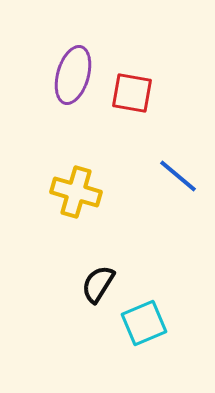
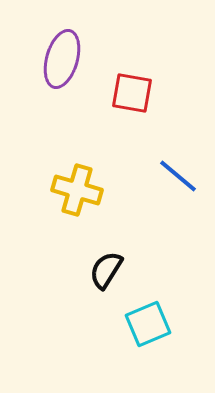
purple ellipse: moved 11 px left, 16 px up
yellow cross: moved 1 px right, 2 px up
black semicircle: moved 8 px right, 14 px up
cyan square: moved 4 px right, 1 px down
